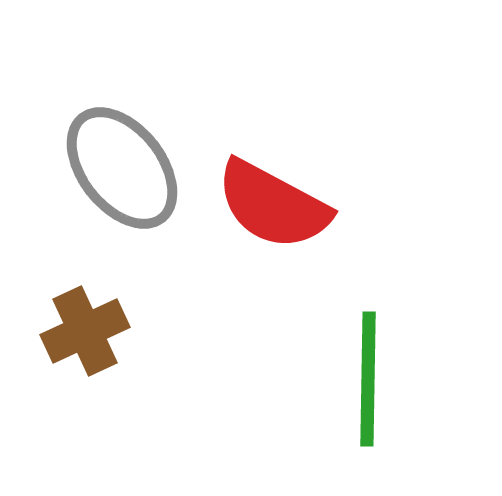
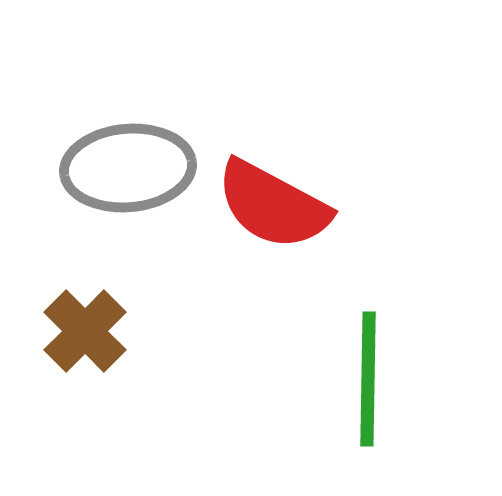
gray ellipse: moved 6 px right; rotated 57 degrees counterclockwise
brown cross: rotated 20 degrees counterclockwise
